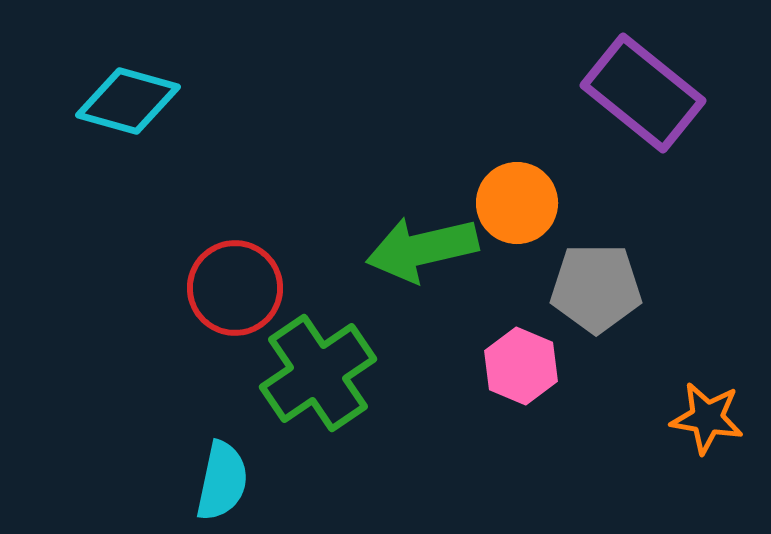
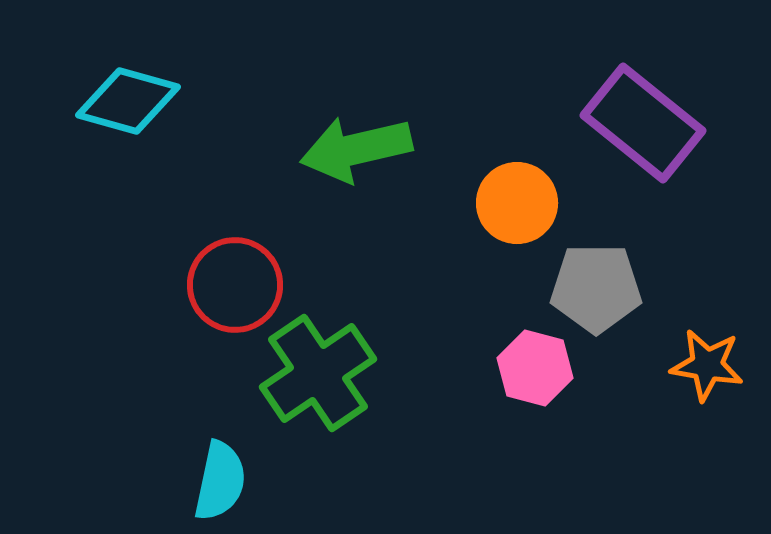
purple rectangle: moved 30 px down
green arrow: moved 66 px left, 100 px up
red circle: moved 3 px up
pink hexagon: moved 14 px right, 2 px down; rotated 8 degrees counterclockwise
orange star: moved 53 px up
cyan semicircle: moved 2 px left
